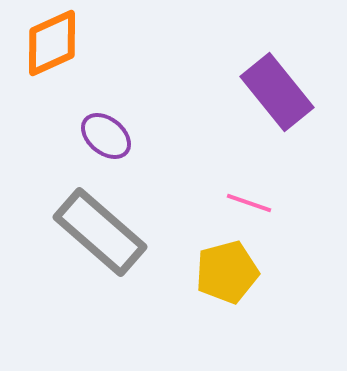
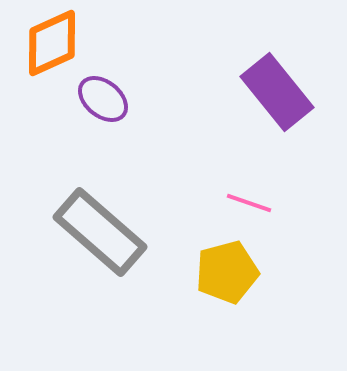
purple ellipse: moved 3 px left, 37 px up
